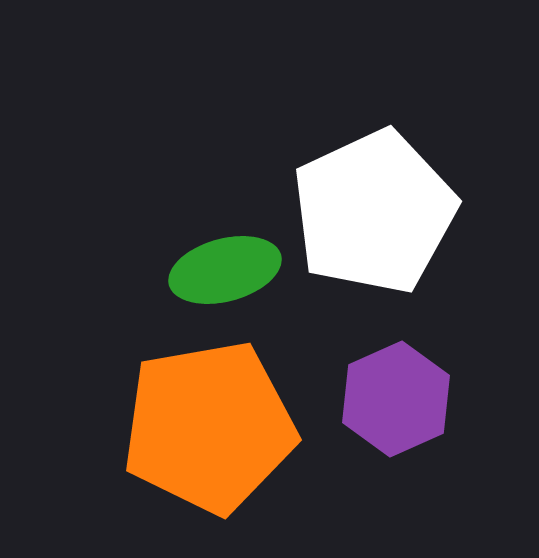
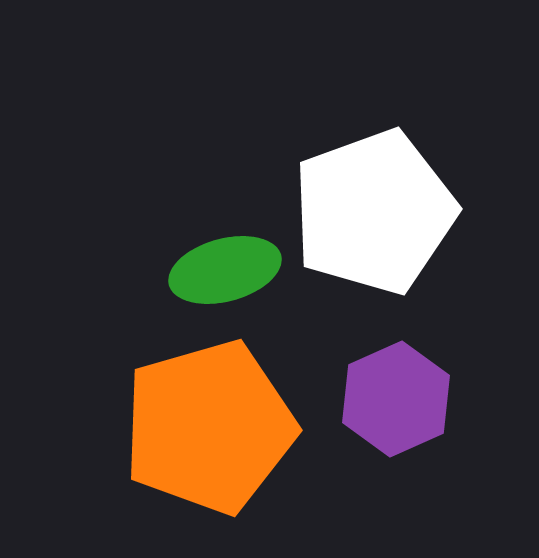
white pentagon: rotated 5 degrees clockwise
orange pentagon: rotated 6 degrees counterclockwise
